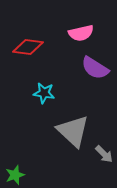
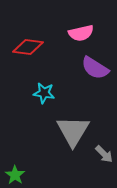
gray triangle: rotated 18 degrees clockwise
green star: rotated 18 degrees counterclockwise
